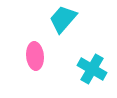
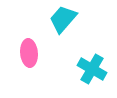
pink ellipse: moved 6 px left, 3 px up
